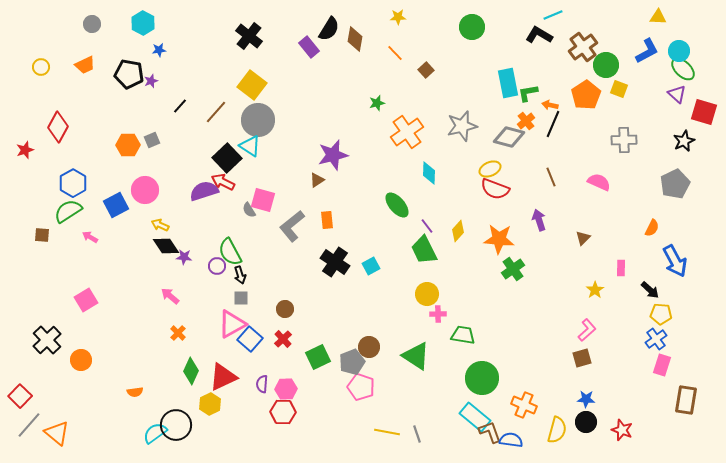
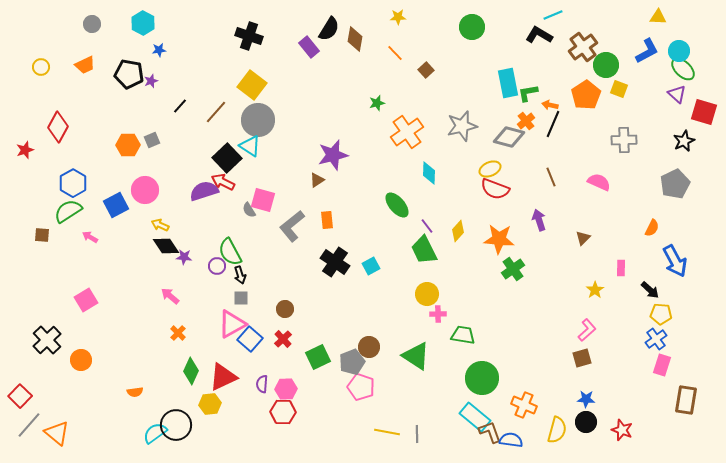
black cross at (249, 36): rotated 20 degrees counterclockwise
yellow hexagon at (210, 404): rotated 20 degrees clockwise
gray line at (417, 434): rotated 18 degrees clockwise
